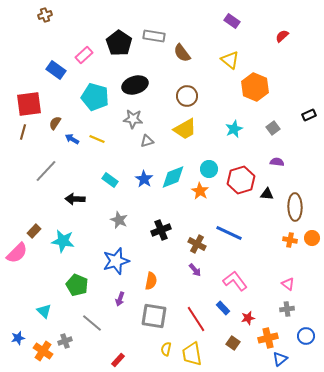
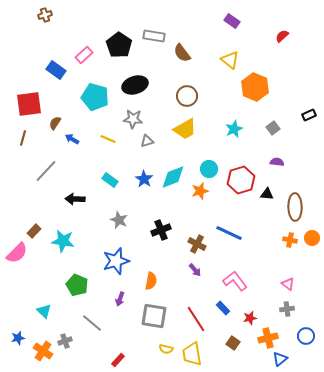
black pentagon at (119, 43): moved 2 px down
brown line at (23, 132): moved 6 px down
yellow line at (97, 139): moved 11 px right
orange star at (200, 191): rotated 24 degrees clockwise
red star at (248, 318): moved 2 px right
yellow semicircle at (166, 349): rotated 88 degrees counterclockwise
